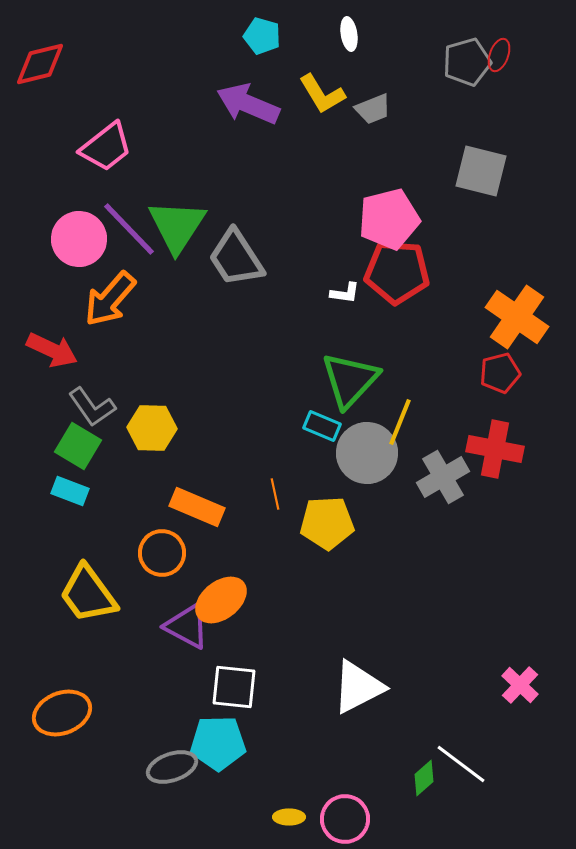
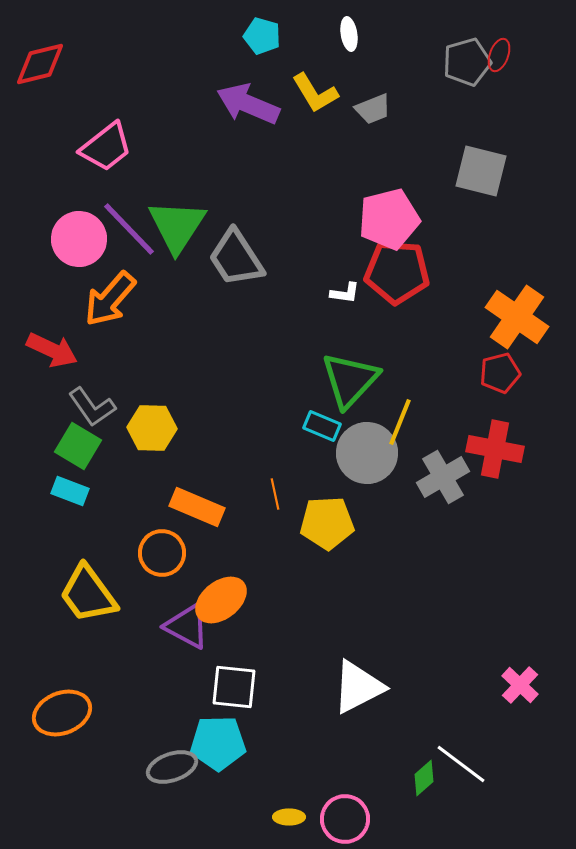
yellow L-shape at (322, 94): moved 7 px left, 1 px up
